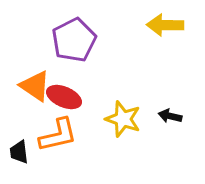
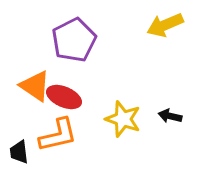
yellow arrow: rotated 24 degrees counterclockwise
